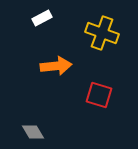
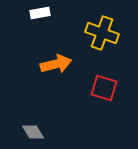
white rectangle: moved 2 px left, 5 px up; rotated 18 degrees clockwise
orange arrow: moved 2 px up; rotated 8 degrees counterclockwise
red square: moved 5 px right, 7 px up
